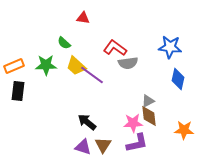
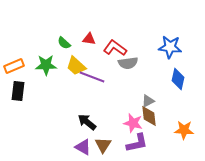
red triangle: moved 6 px right, 21 px down
purple line: moved 2 px down; rotated 15 degrees counterclockwise
pink star: rotated 18 degrees clockwise
purple triangle: rotated 12 degrees clockwise
